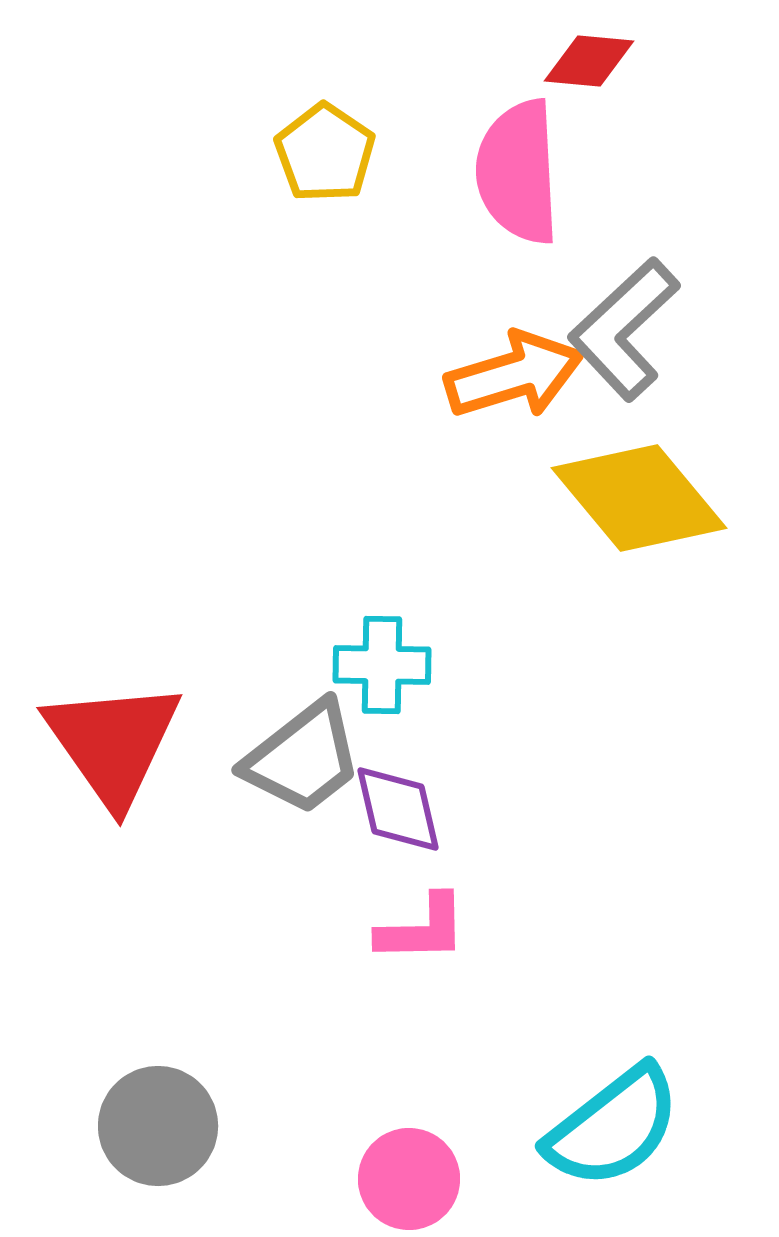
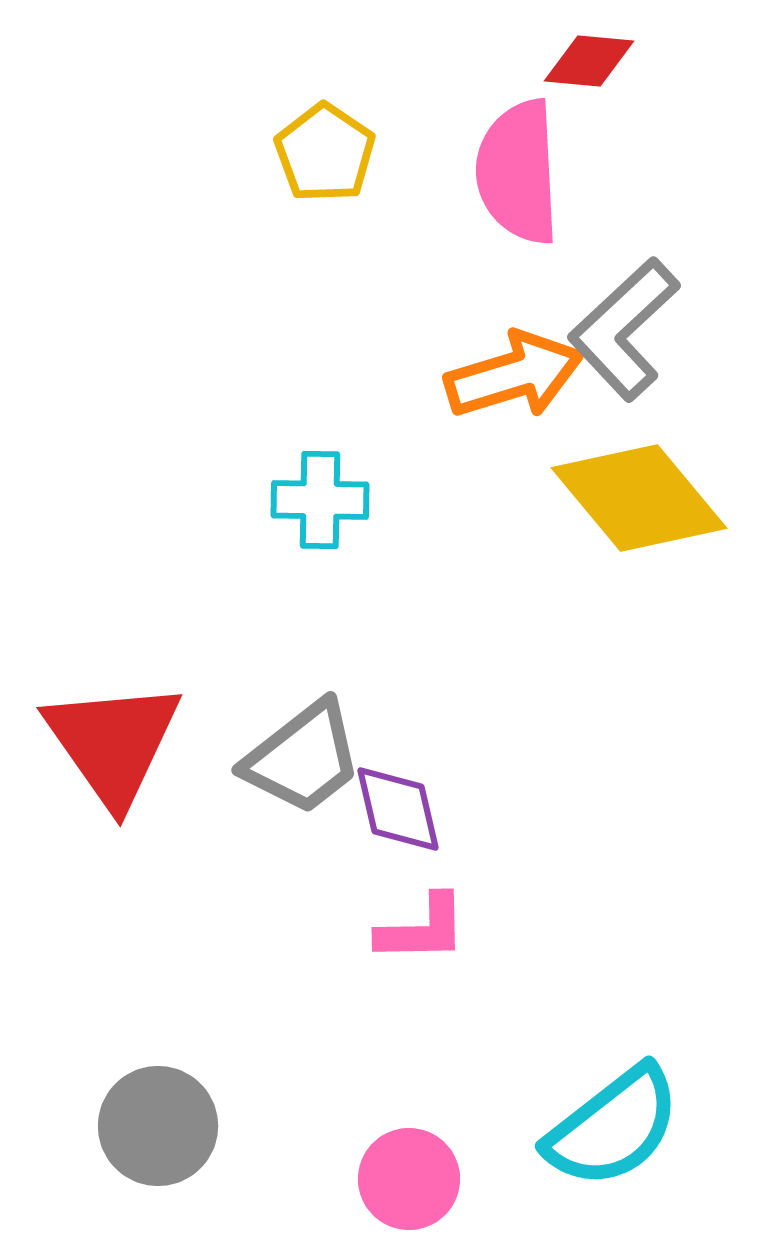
cyan cross: moved 62 px left, 165 px up
